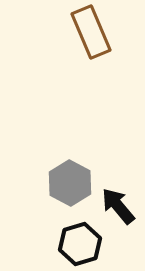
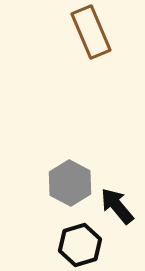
black arrow: moved 1 px left
black hexagon: moved 1 px down
